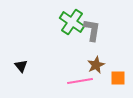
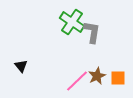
gray L-shape: moved 2 px down
brown star: moved 1 px right, 11 px down
pink line: moved 3 px left; rotated 35 degrees counterclockwise
